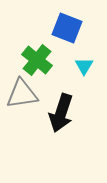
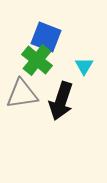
blue square: moved 21 px left, 9 px down
black arrow: moved 12 px up
